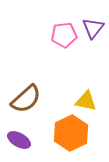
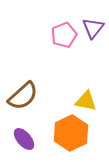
pink pentagon: rotated 15 degrees counterclockwise
brown semicircle: moved 3 px left, 3 px up
purple ellipse: moved 5 px right, 1 px up; rotated 20 degrees clockwise
